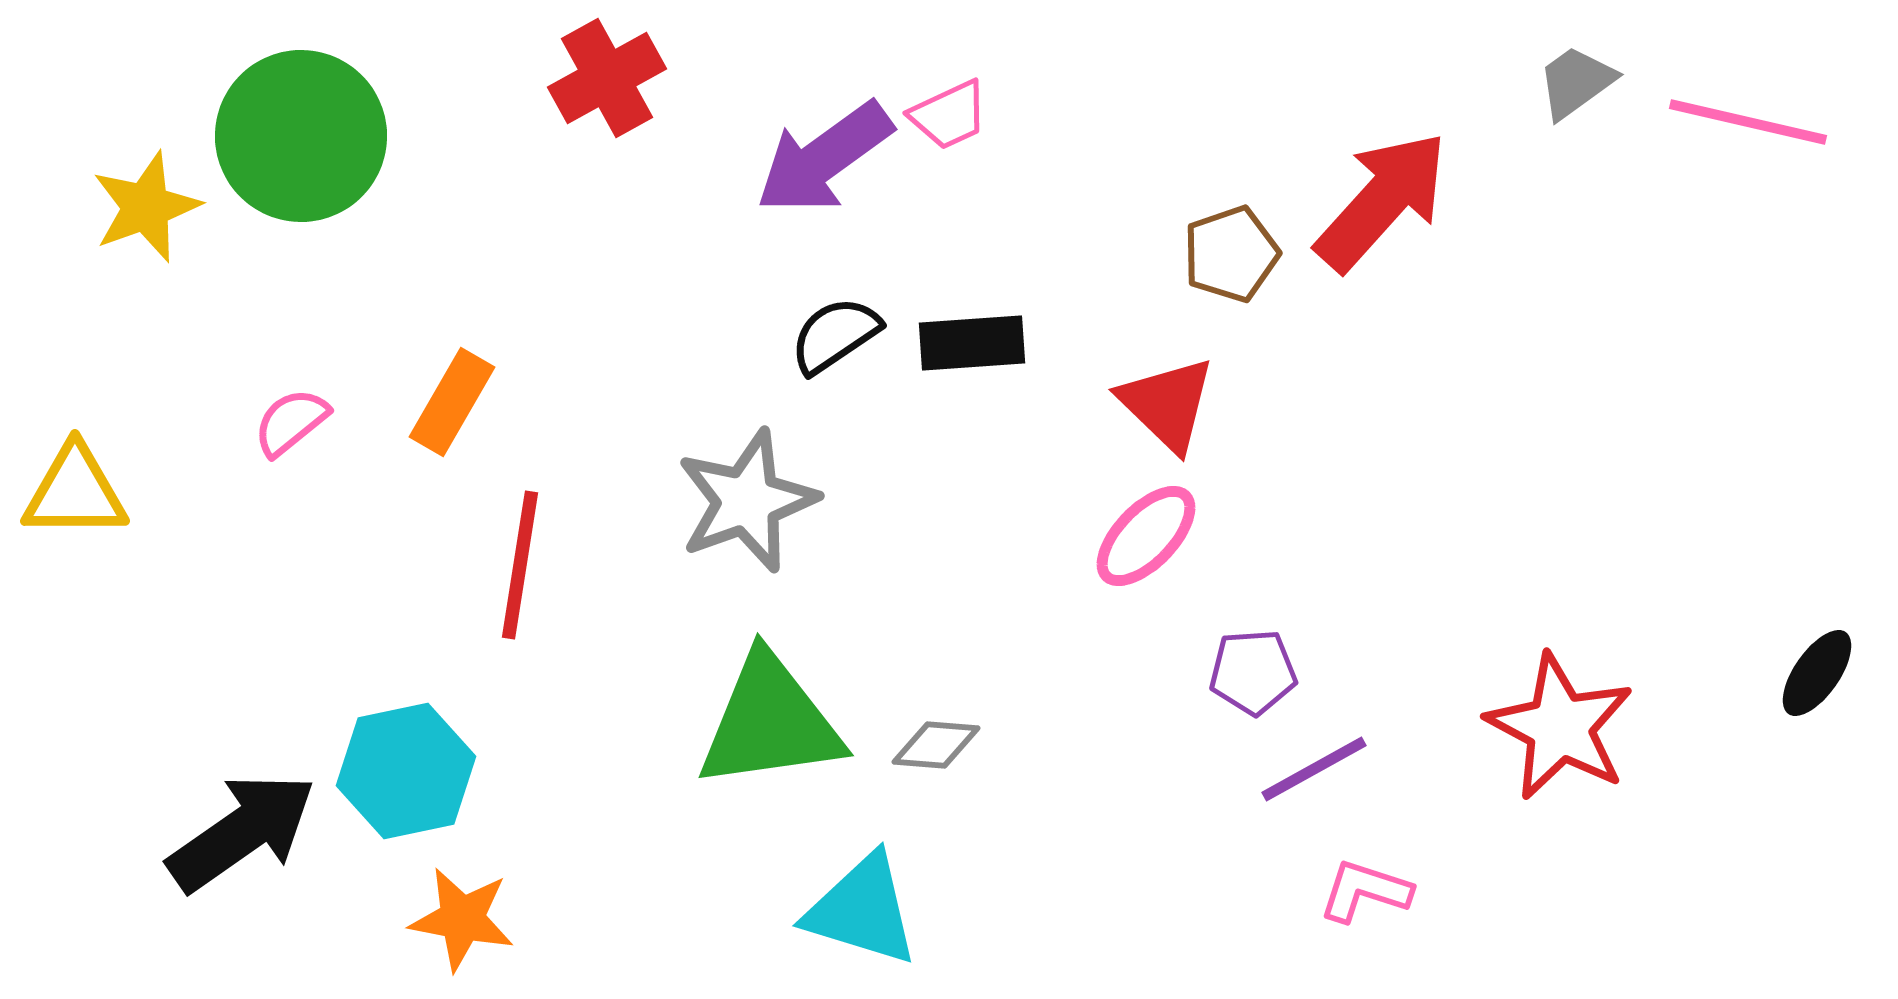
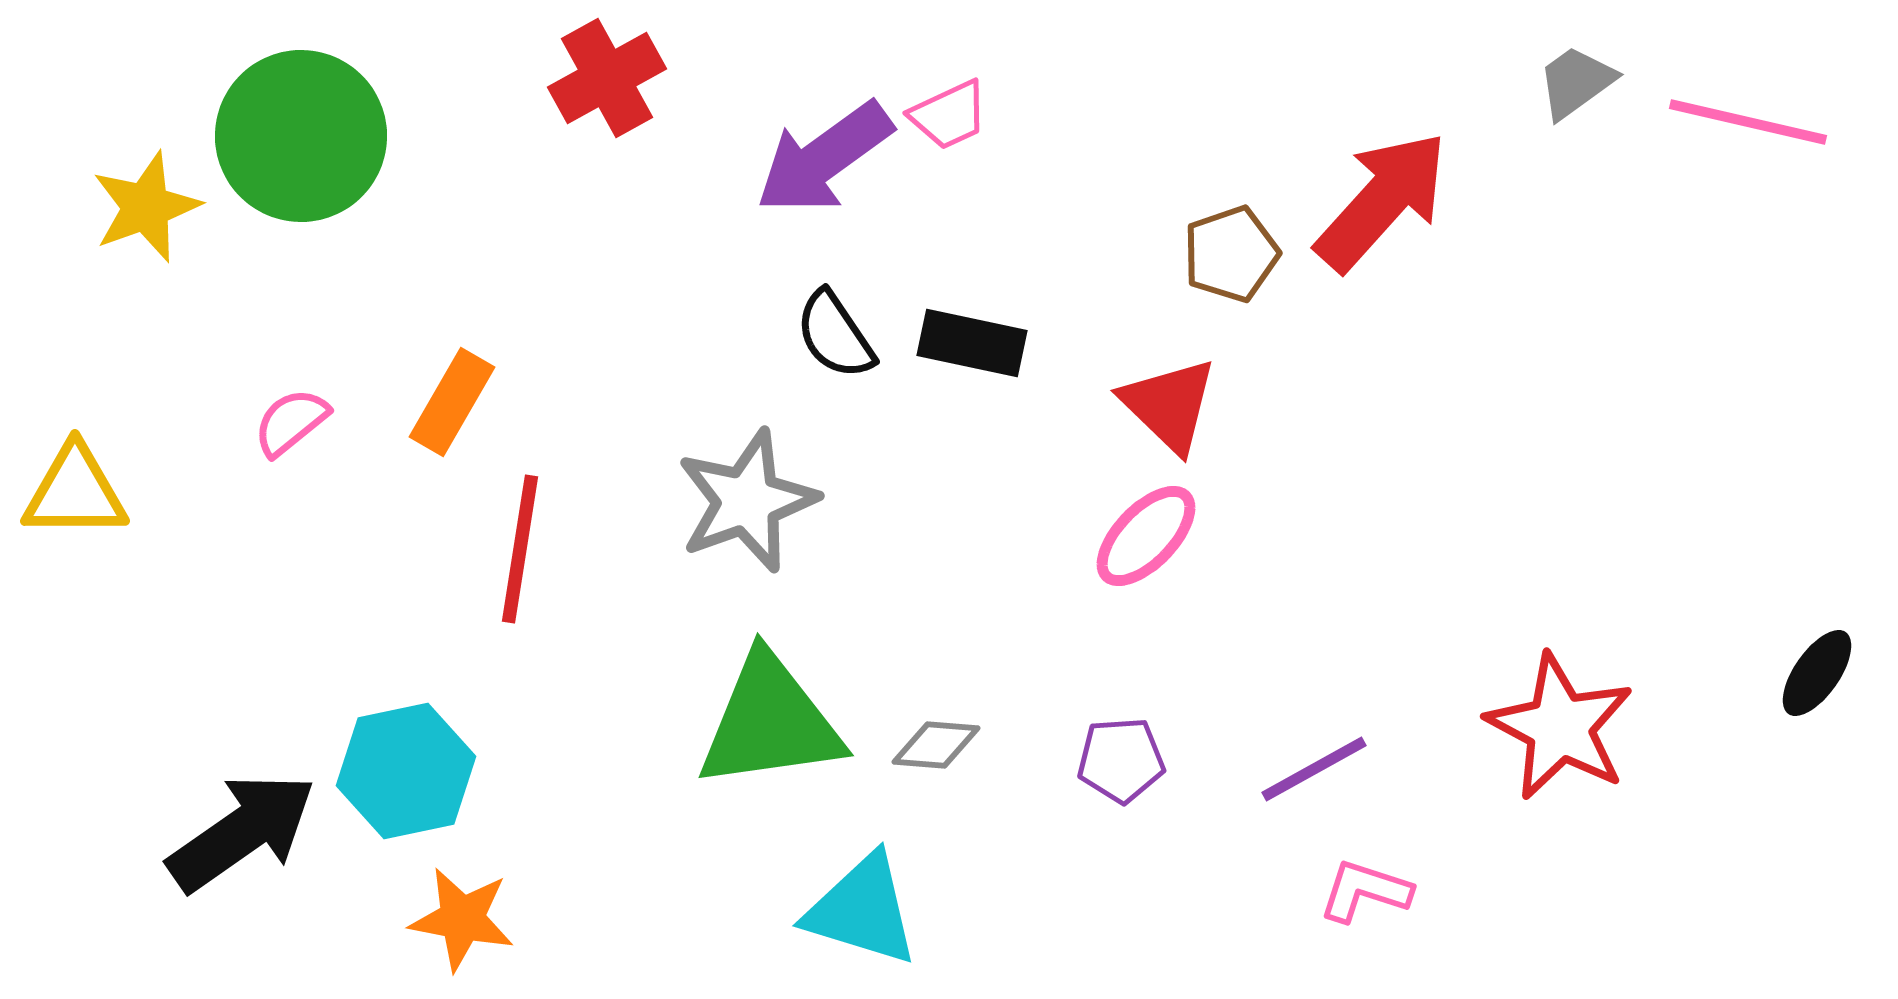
black semicircle: rotated 90 degrees counterclockwise
black rectangle: rotated 16 degrees clockwise
red triangle: moved 2 px right, 1 px down
red line: moved 16 px up
purple pentagon: moved 132 px left, 88 px down
